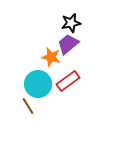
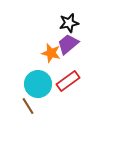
black star: moved 2 px left
orange star: moved 4 px up
